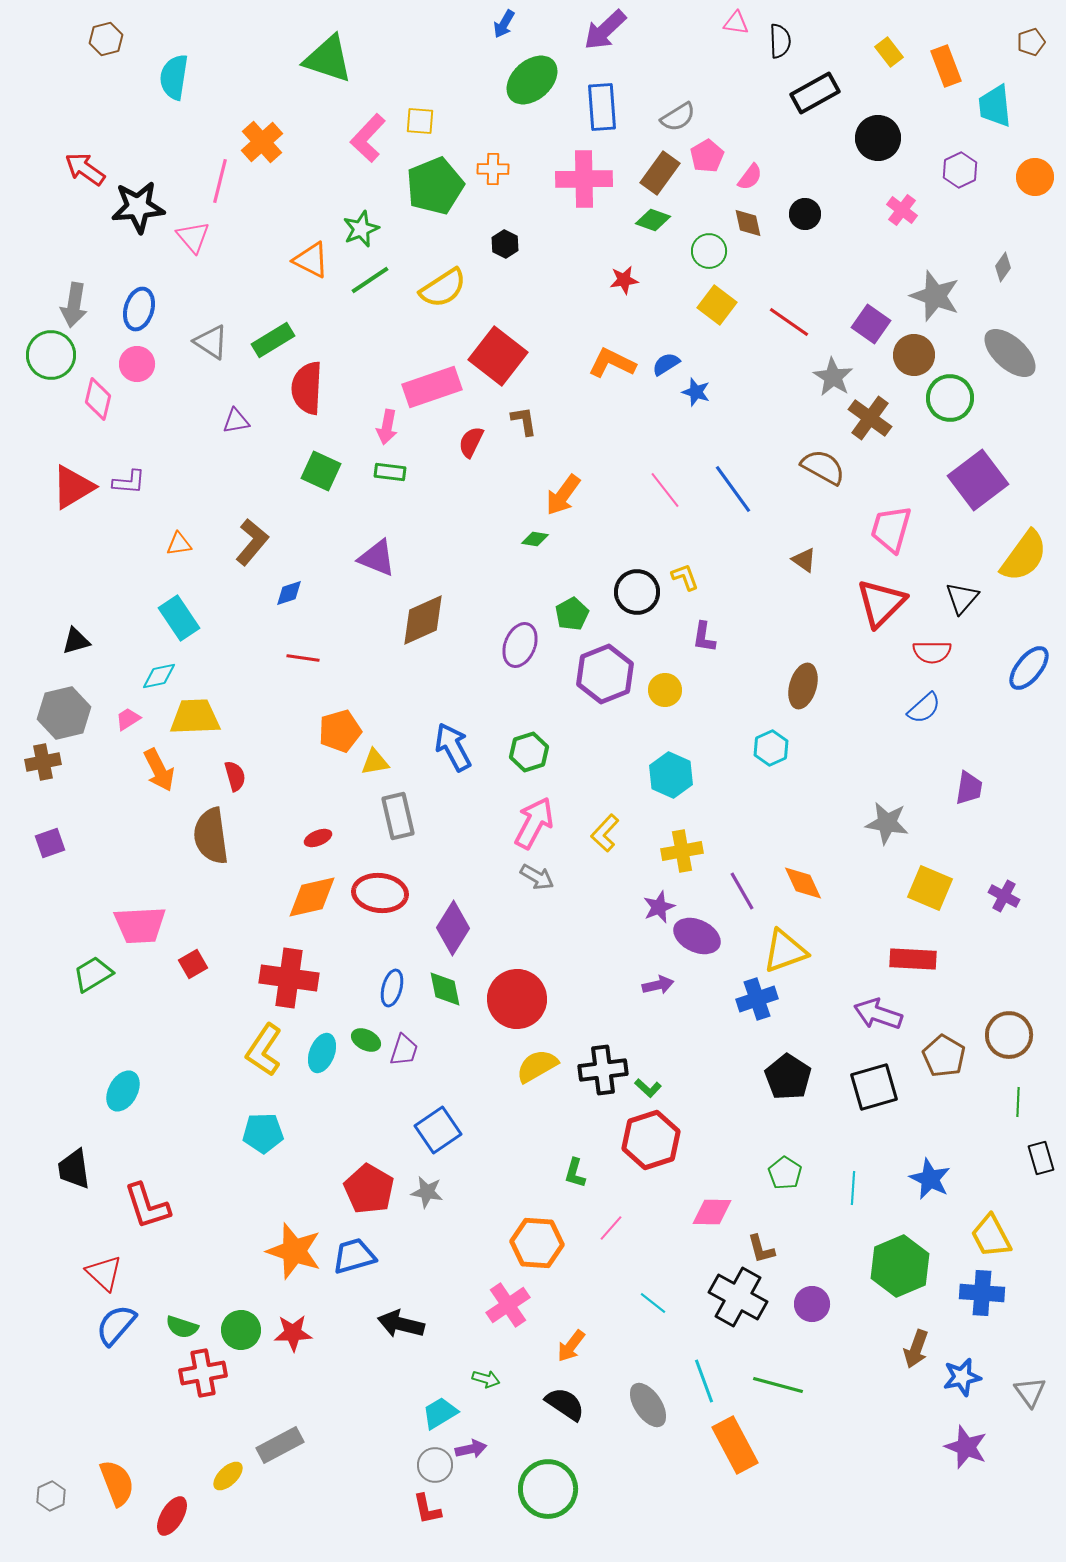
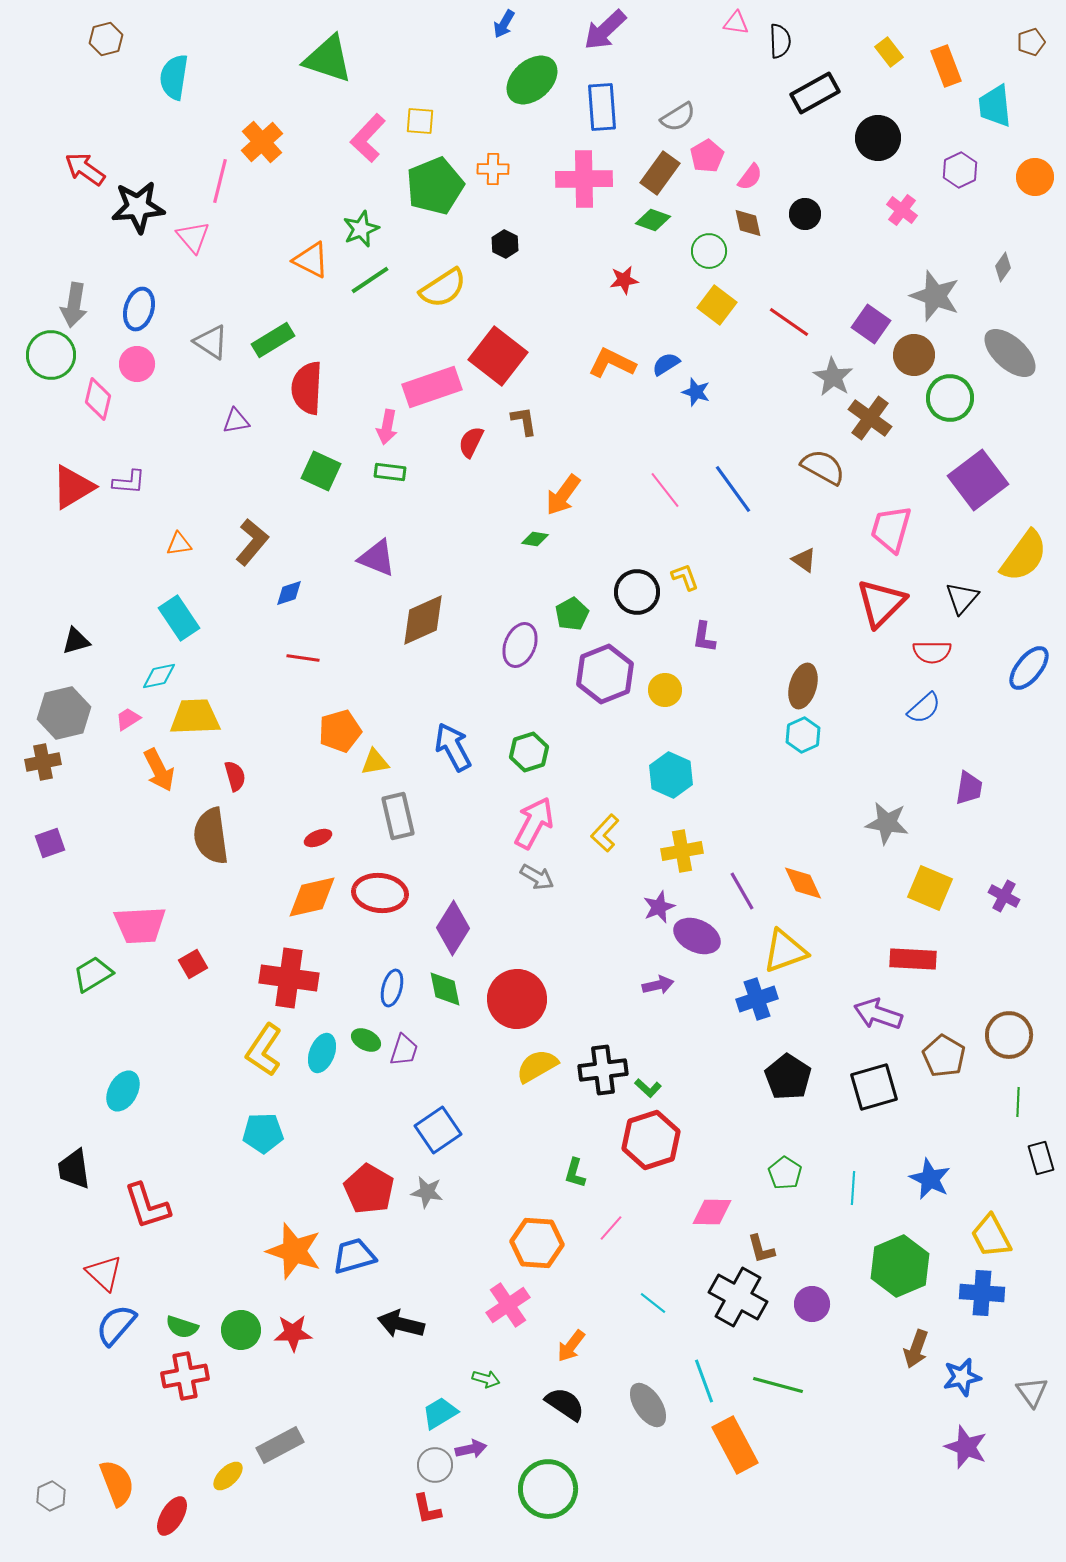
cyan hexagon at (771, 748): moved 32 px right, 13 px up
red cross at (203, 1373): moved 18 px left, 3 px down
gray triangle at (1030, 1392): moved 2 px right
